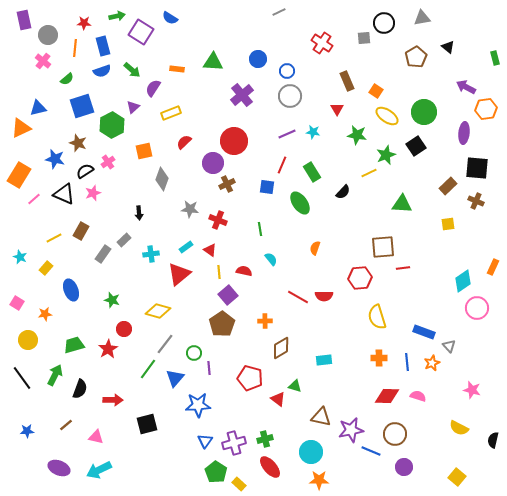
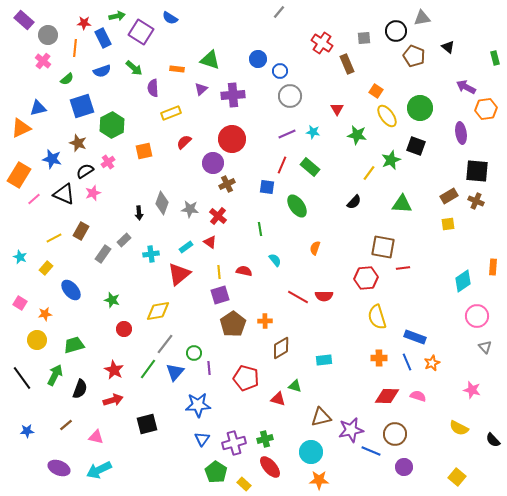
gray line at (279, 12): rotated 24 degrees counterclockwise
purple rectangle at (24, 20): rotated 36 degrees counterclockwise
black circle at (384, 23): moved 12 px right, 8 px down
blue rectangle at (103, 46): moved 8 px up; rotated 12 degrees counterclockwise
brown pentagon at (416, 57): moved 2 px left, 1 px up; rotated 20 degrees counterclockwise
green triangle at (213, 62): moved 3 px left, 2 px up; rotated 15 degrees clockwise
green arrow at (132, 70): moved 2 px right, 2 px up
blue circle at (287, 71): moved 7 px left
brown rectangle at (347, 81): moved 17 px up
purple semicircle at (153, 88): rotated 36 degrees counterclockwise
purple cross at (242, 95): moved 9 px left; rotated 35 degrees clockwise
purple triangle at (133, 107): moved 68 px right, 18 px up
green circle at (424, 112): moved 4 px left, 4 px up
yellow ellipse at (387, 116): rotated 20 degrees clockwise
purple ellipse at (464, 133): moved 3 px left; rotated 15 degrees counterclockwise
red circle at (234, 141): moved 2 px left, 2 px up
black square at (416, 146): rotated 36 degrees counterclockwise
green star at (386, 155): moved 5 px right, 5 px down
blue star at (55, 159): moved 3 px left
black square at (477, 168): moved 3 px down
green rectangle at (312, 172): moved 2 px left, 5 px up; rotated 18 degrees counterclockwise
yellow line at (369, 173): rotated 28 degrees counterclockwise
gray diamond at (162, 179): moved 24 px down
brown rectangle at (448, 186): moved 1 px right, 10 px down; rotated 12 degrees clockwise
black semicircle at (343, 192): moved 11 px right, 10 px down
green ellipse at (300, 203): moved 3 px left, 3 px down
red cross at (218, 220): moved 4 px up; rotated 18 degrees clockwise
brown square at (383, 247): rotated 15 degrees clockwise
red triangle at (210, 250): moved 8 px up
cyan semicircle at (271, 259): moved 4 px right, 1 px down
orange rectangle at (493, 267): rotated 21 degrees counterclockwise
red hexagon at (360, 278): moved 6 px right
blue ellipse at (71, 290): rotated 20 degrees counterclockwise
purple square at (228, 295): moved 8 px left; rotated 24 degrees clockwise
pink square at (17, 303): moved 3 px right
pink circle at (477, 308): moved 8 px down
yellow diamond at (158, 311): rotated 25 degrees counterclockwise
brown pentagon at (222, 324): moved 11 px right
blue rectangle at (424, 332): moved 9 px left, 5 px down
yellow circle at (28, 340): moved 9 px right
gray triangle at (449, 346): moved 36 px right, 1 px down
red star at (108, 349): moved 6 px right, 21 px down; rotated 12 degrees counterclockwise
blue line at (407, 362): rotated 18 degrees counterclockwise
blue triangle at (175, 378): moved 6 px up
red pentagon at (250, 378): moved 4 px left
red triangle at (278, 399): rotated 21 degrees counterclockwise
red arrow at (113, 400): rotated 18 degrees counterclockwise
brown triangle at (321, 417): rotated 25 degrees counterclockwise
black semicircle at (493, 440): rotated 56 degrees counterclockwise
blue triangle at (205, 441): moved 3 px left, 2 px up
yellow rectangle at (239, 484): moved 5 px right
